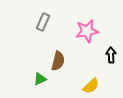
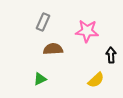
pink star: rotated 15 degrees clockwise
brown semicircle: moved 5 px left, 12 px up; rotated 108 degrees counterclockwise
yellow semicircle: moved 5 px right, 6 px up
